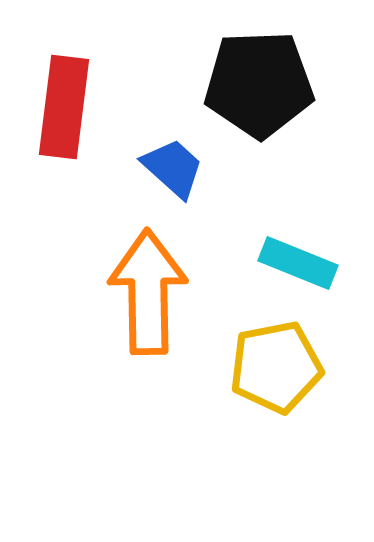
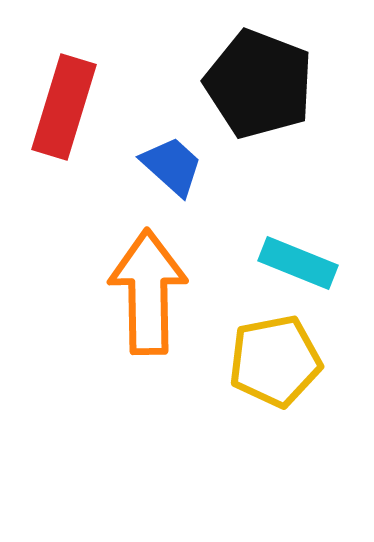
black pentagon: rotated 23 degrees clockwise
red rectangle: rotated 10 degrees clockwise
blue trapezoid: moved 1 px left, 2 px up
yellow pentagon: moved 1 px left, 6 px up
